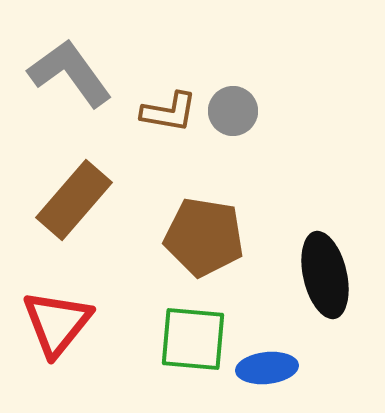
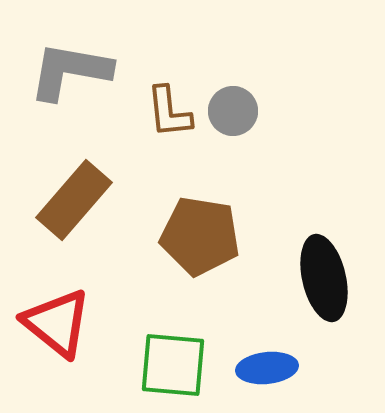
gray L-shape: moved 2 px up; rotated 44 degrees counterclockwise
brown L-shape: rotated 74 degrees clockwise
brown pentagon: moved 4 px left, 1 px up
black ellipse: moved 1 px left, 3 px down
red triangle: rotated 30 degrees counterclockwise
green square: moved 20 px left, 26 px down
